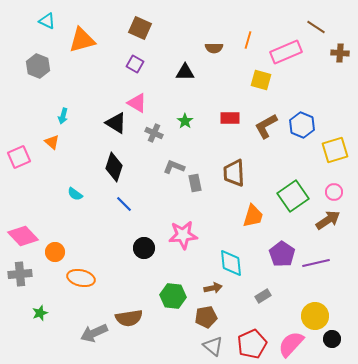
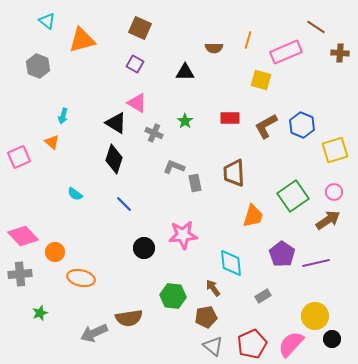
cyan triangle at (47, 21): rotated 12 degrees clockwise
black diamond at (114, 167): moved 8 px up
brown arrow at (213, 288): rotated 114 degrees counterclockwise
